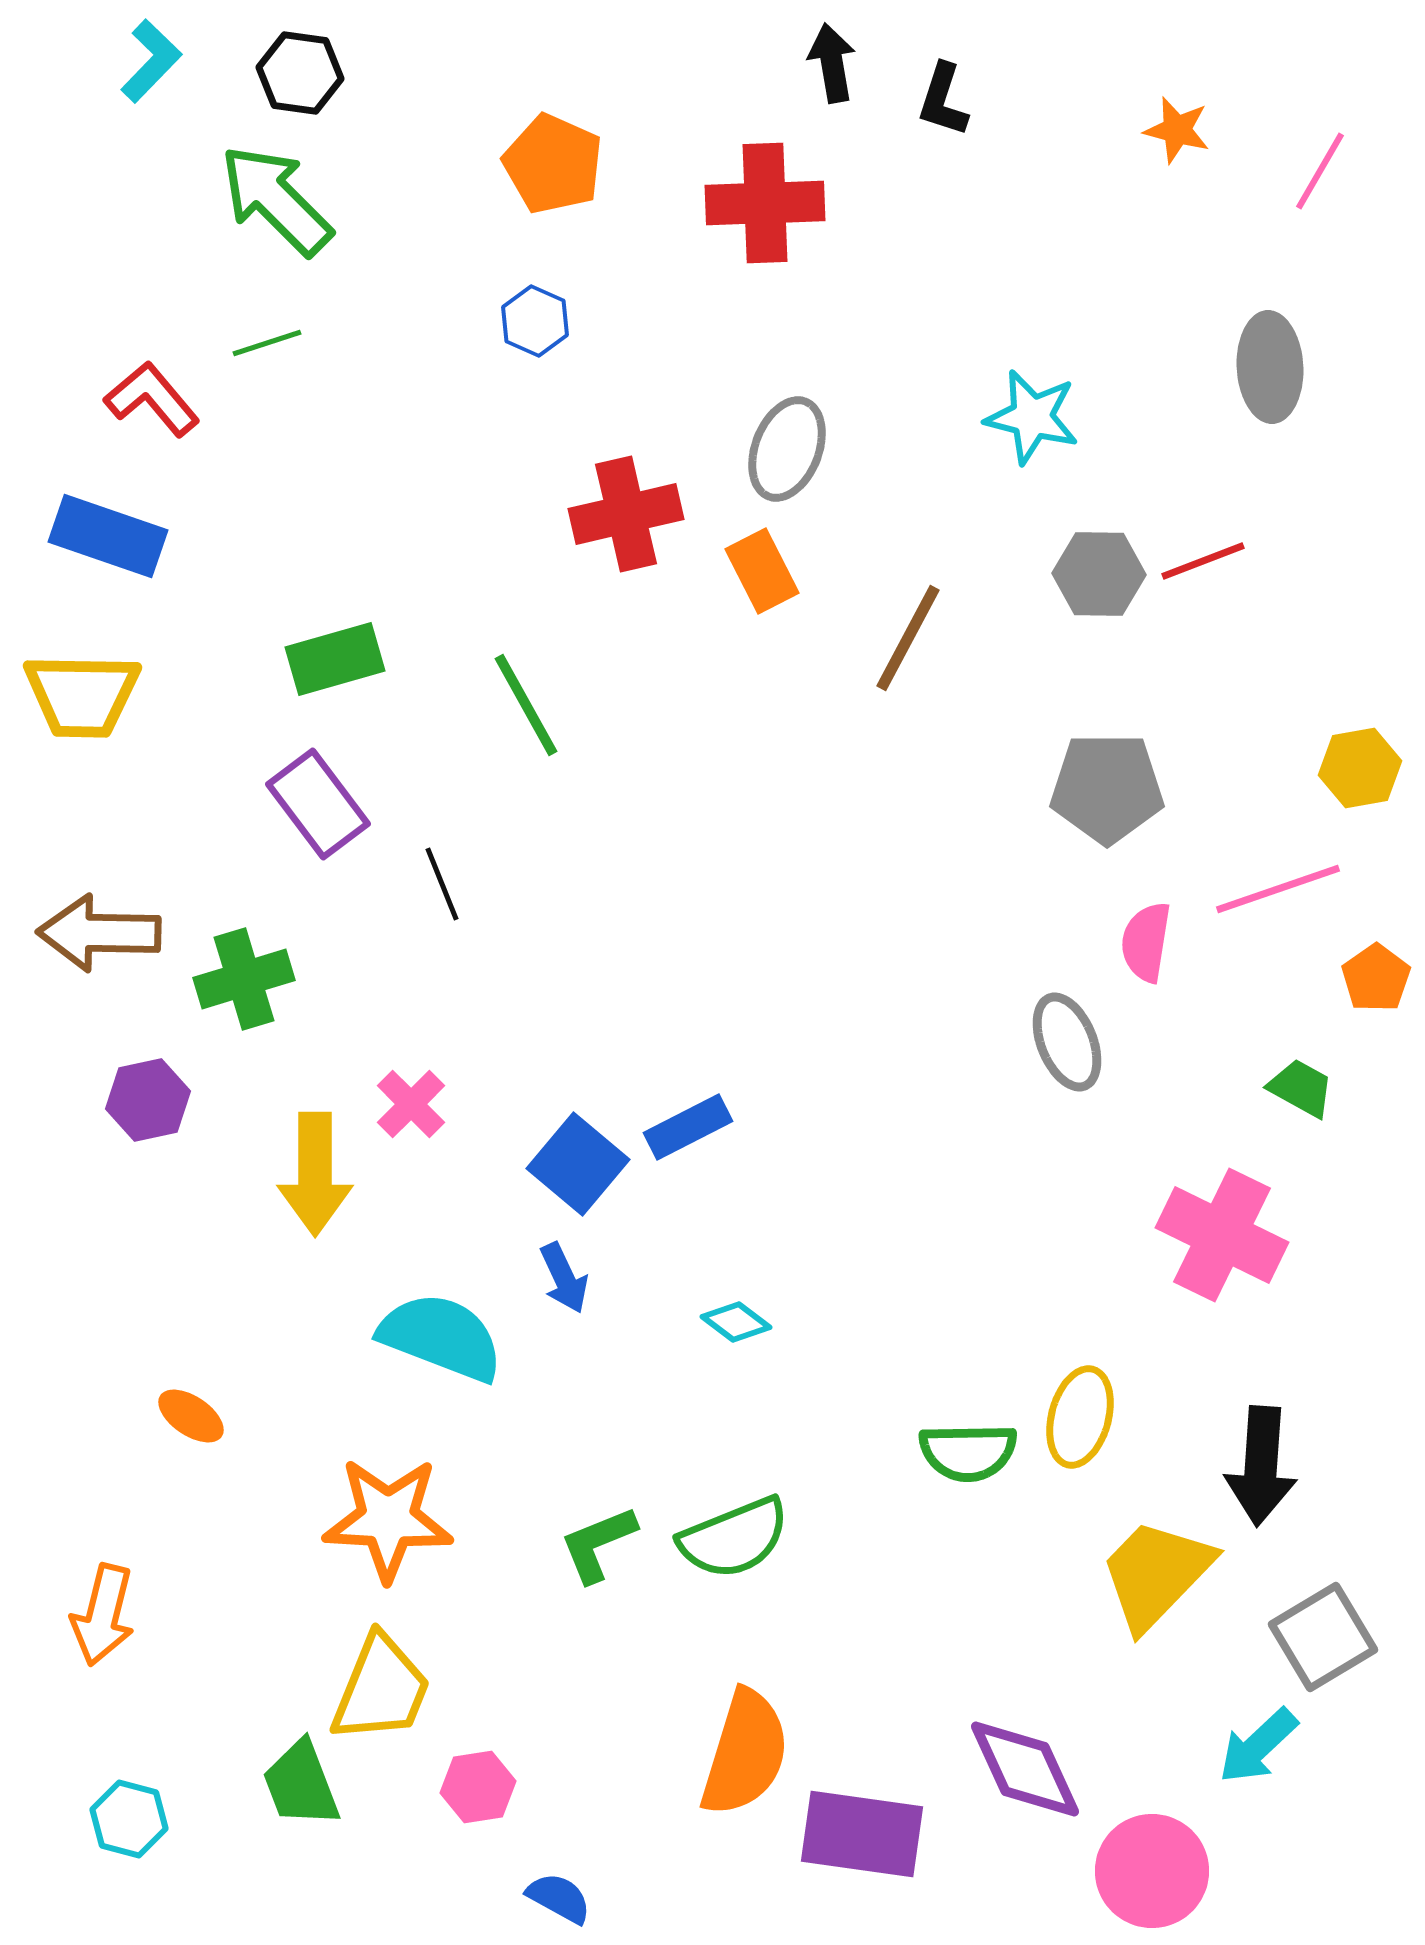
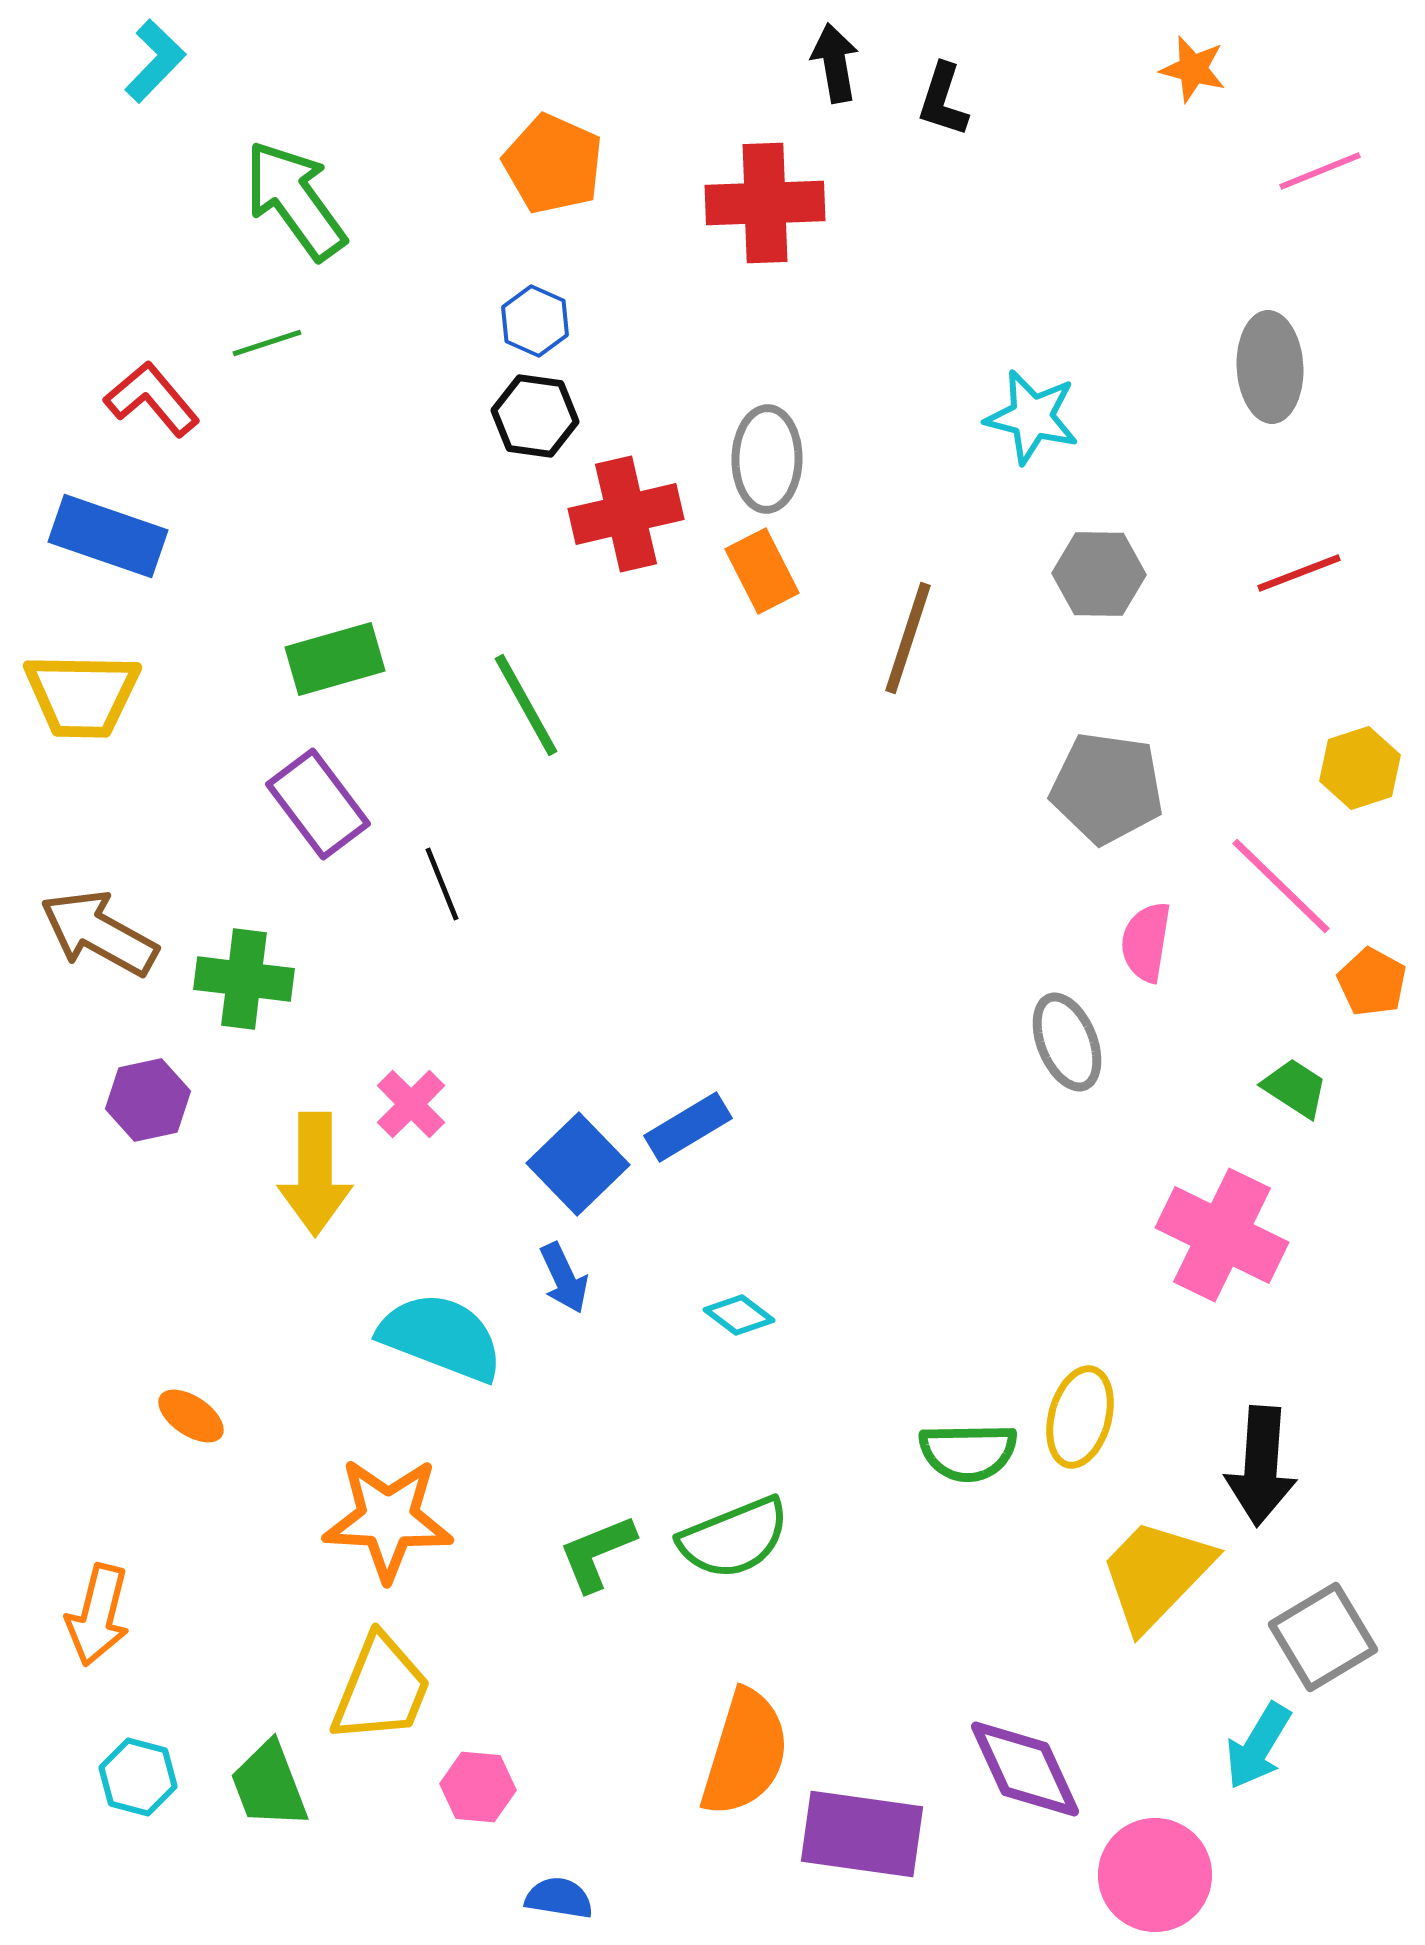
cyan L-shape at (151, 61): moved 4 px right
black arrow at (832, 63): moved 3 px right
black hexagon at (300, 73): moved 235 px right, 343 px down
orange star at (1177, 130): moved 16 px right, 61 px up
pink line at (1320, 171): rotated 38 degrees clockwise
green arrow at (276, 200): moved 19 px right; rotated 9 degrees clockwise
gray ellipse at (787, 449): moved 20 px left, 10 px down; rotated 20 degrees counterclockwise
red line at (1203, 561): moved 96 px right, 12 px down
brown line at (908, 638): rotated 10 degrees counterclockwise
yellow hexagon at (1360, 768): rotated 8 degrees counterclockwise
gray pentagon at (1107, 788): rotated 8 degrees clockwise
pink line at (1278, 889): moved 3 px right, 3 px up; rotated 63 degrees clockwise
brown arrow at (99, 933): rotated 28 degrees clockwise
orange pentagon at (1376, 978): moved 4 px left, 4 px down; rotated 8 degrees counterclockwise
green cross at (244, 979): rotated 24 degrees clockwise
green trapezoid at (1301, 1088): moved 6 px left; rotated 4 degrees clockwise
blue rectangle at (688, 1127): rotated 4 degrees counterclockwise
blue square at (578, 1164): rotated 6 degrees clockwise
cyan diamond at (736, 1322): moved 3 px right, 7 px up
green L-shape at (598, 1544): moved 1 px left, 9 px down
orange arrow at (103, 1615): moved 5 px left
cyan arrow at (1258, 1746): rotated 16 degrees counterclockwise
green trapezoid at (301, 1784): moved 32 px left, 1 px down
pink hexagon at (478, 1787): rotated 14 degrees clockwise
cyan hexagon at (129, 1819): moved 9 px right, 42 px up
pink circle at (1152, 1871): moved 3 px right, 4 px down
blue semicircle at (559, 1898): rotated 20 degrees counterclockwise
